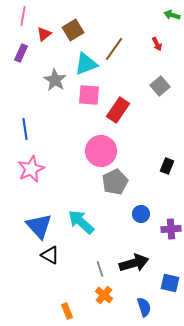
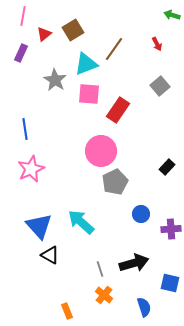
pink square: moved 1 px up
black rectangle: moved 1 px down; rotated 21 degrees clockwise
